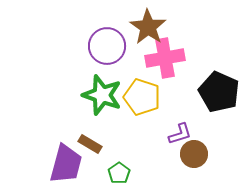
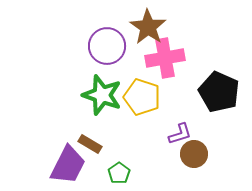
purple trapezoid: moved 2 px right, 1 px down; rotated 12 degrees clockwise
